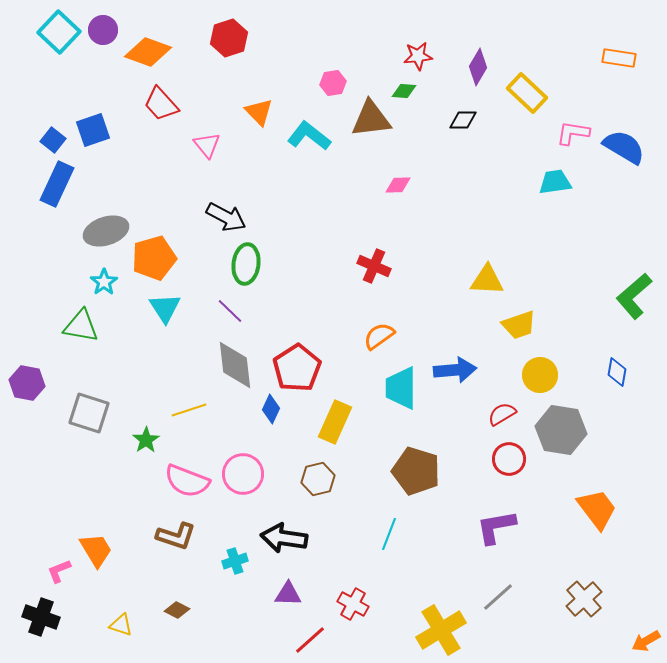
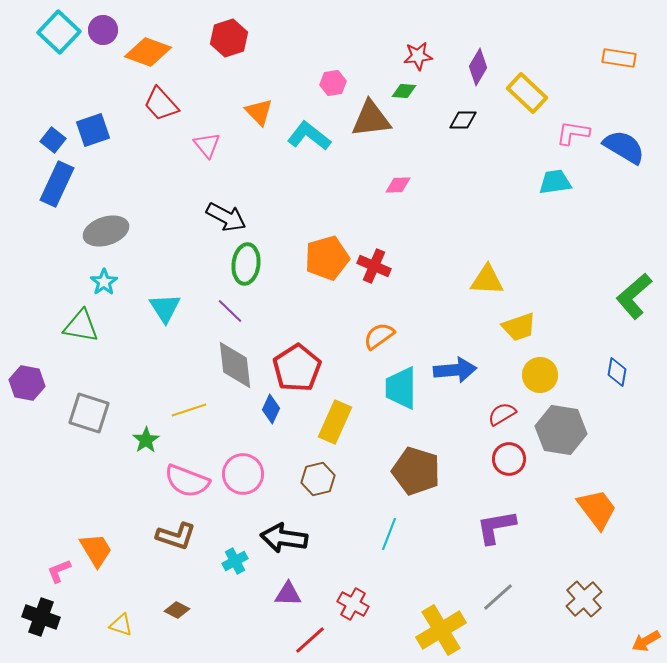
orange pentagon at (154, 258): moved 173 px right
yellow trapezoid at (519, 325): moved 2 px down
cyan cross at (235, 561): rotated 10 degrees counterclockwise
